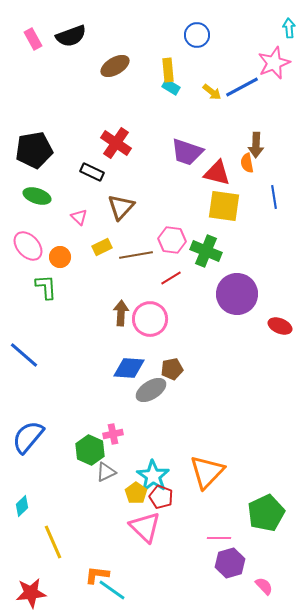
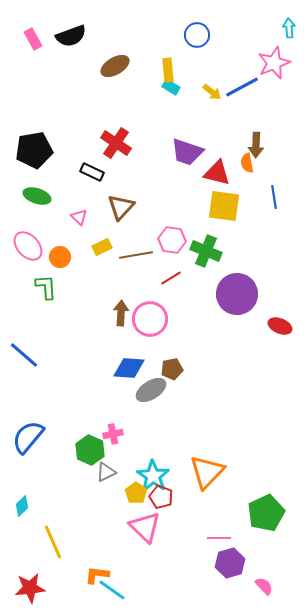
red star at (31, 593): moved 1 px left, 5 px up
